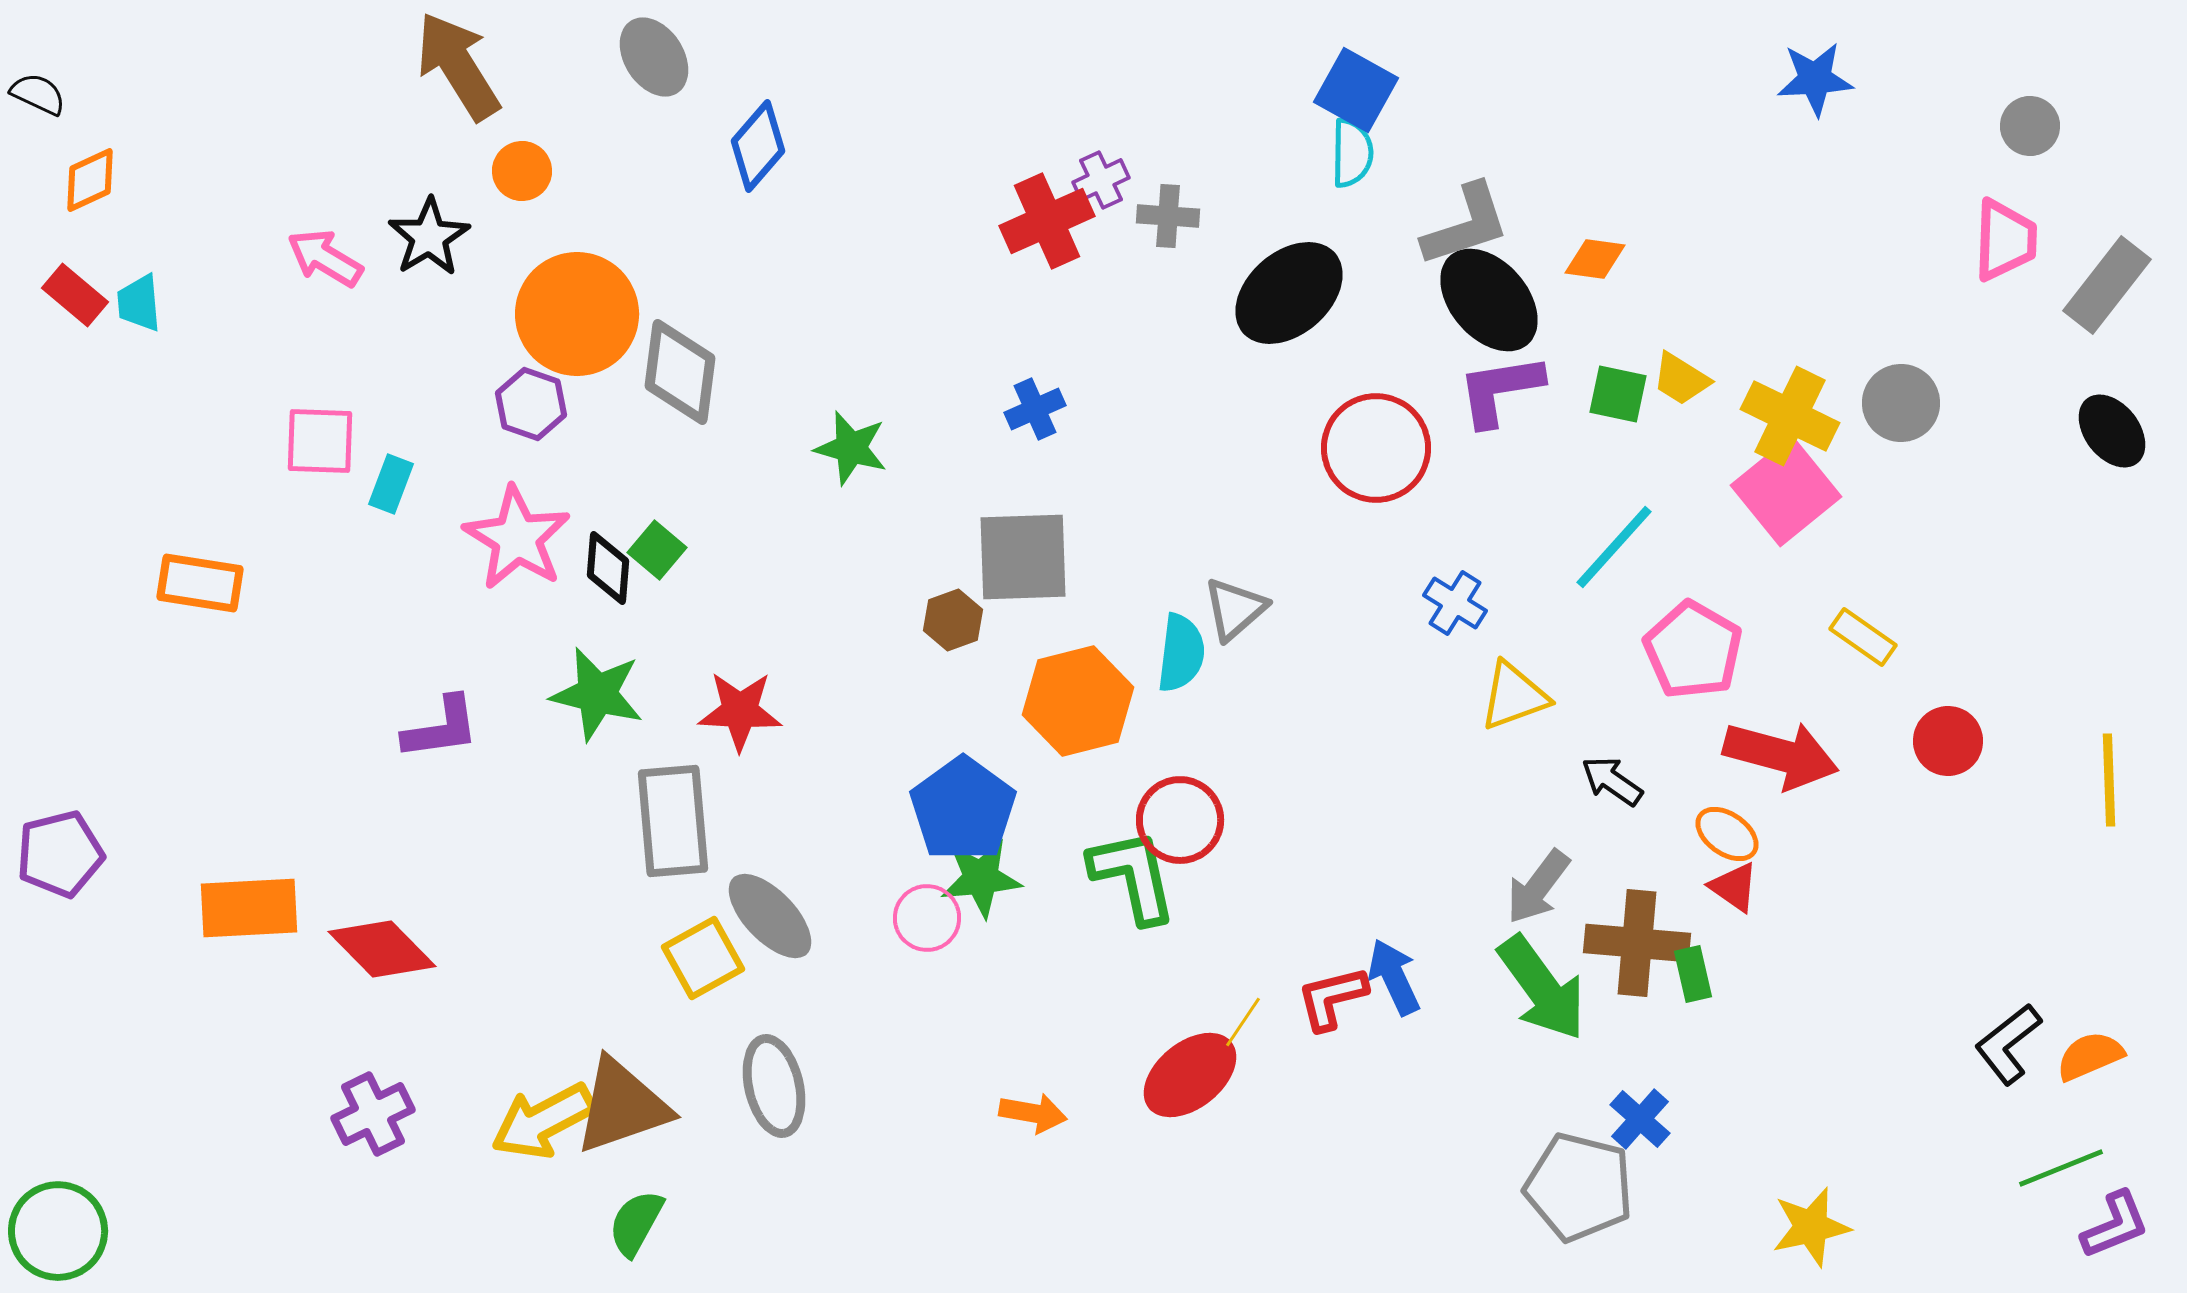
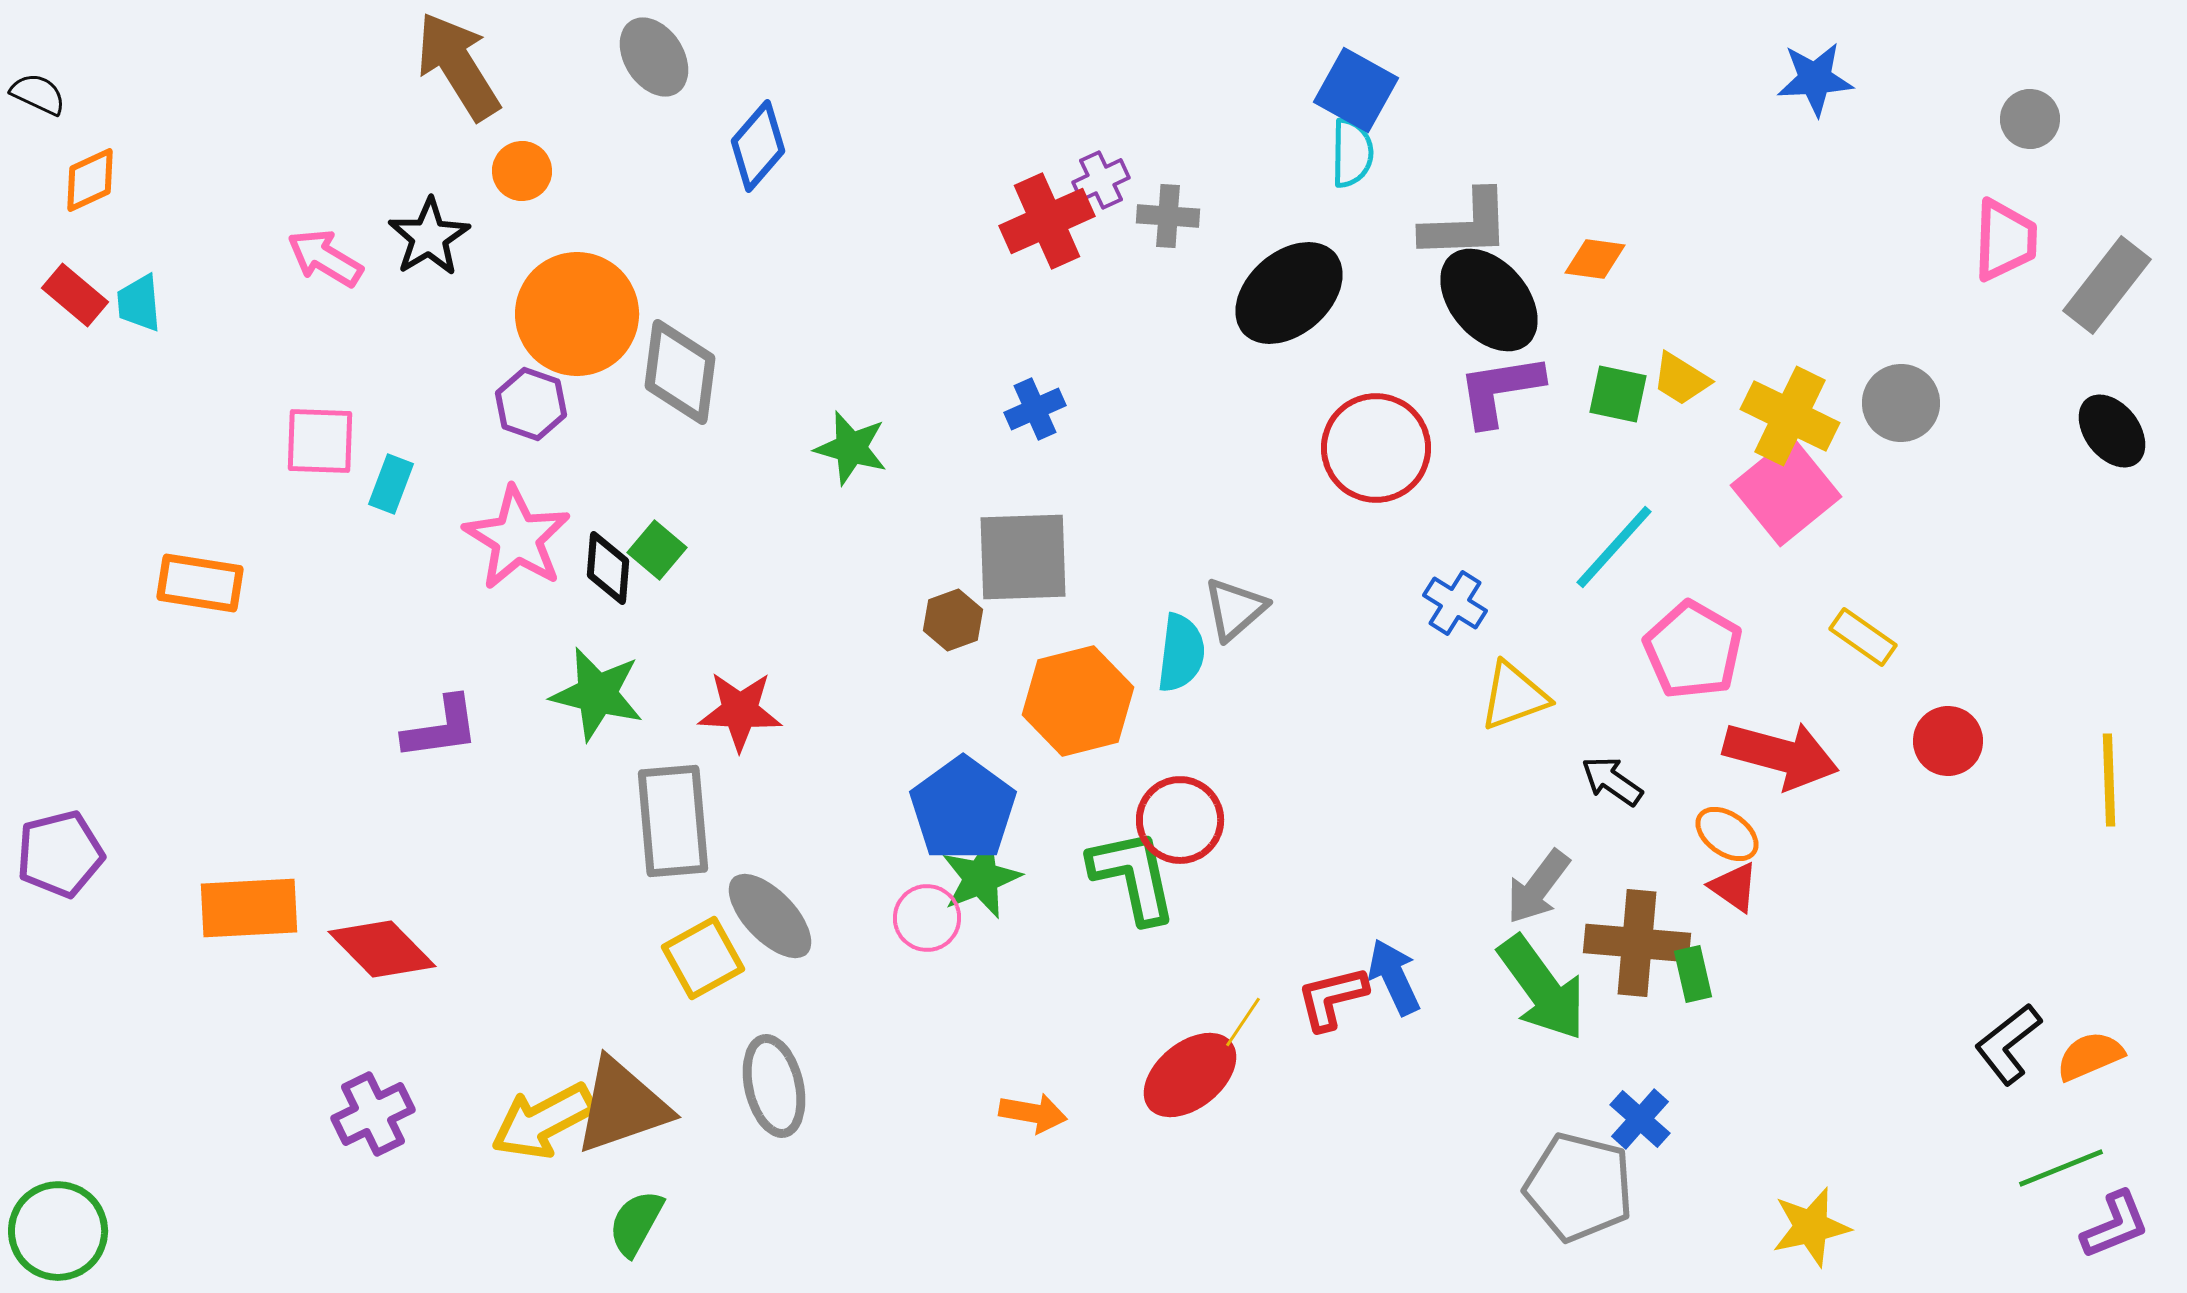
gray circle at (2030, 126): moved 7 px up
gray L-shape at (1466, 225): rotated 16 degrees clockwise
green star at (981, 878): rotated 16 degrees counterclockwise
